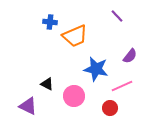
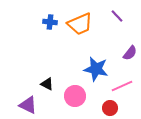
orange trapezoid: moved 5 px right, 12 px up
purple semicircle: moved 3 px up
pink circle: moved 1 px right
purple triangle: moved 1 px up
